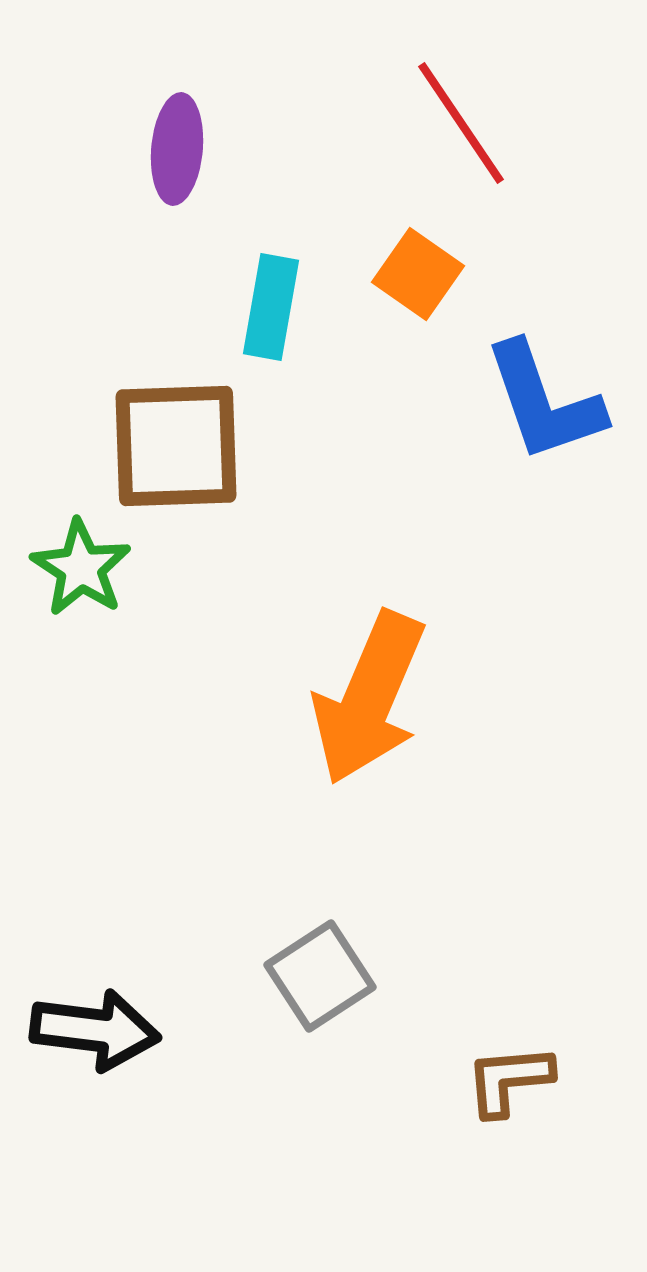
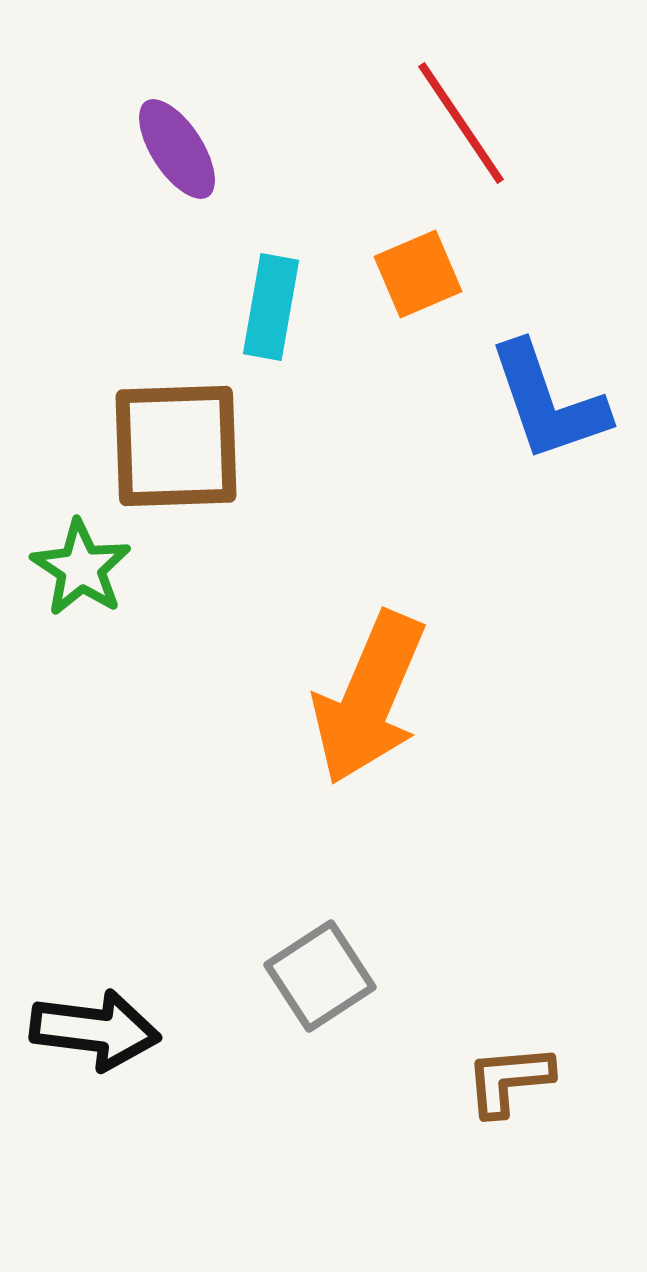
purple ellipse: rotated 38 degrees counterclockwise
orange square: rotated 32 degrees clockwise
blue L-shape: moved 4 px right
